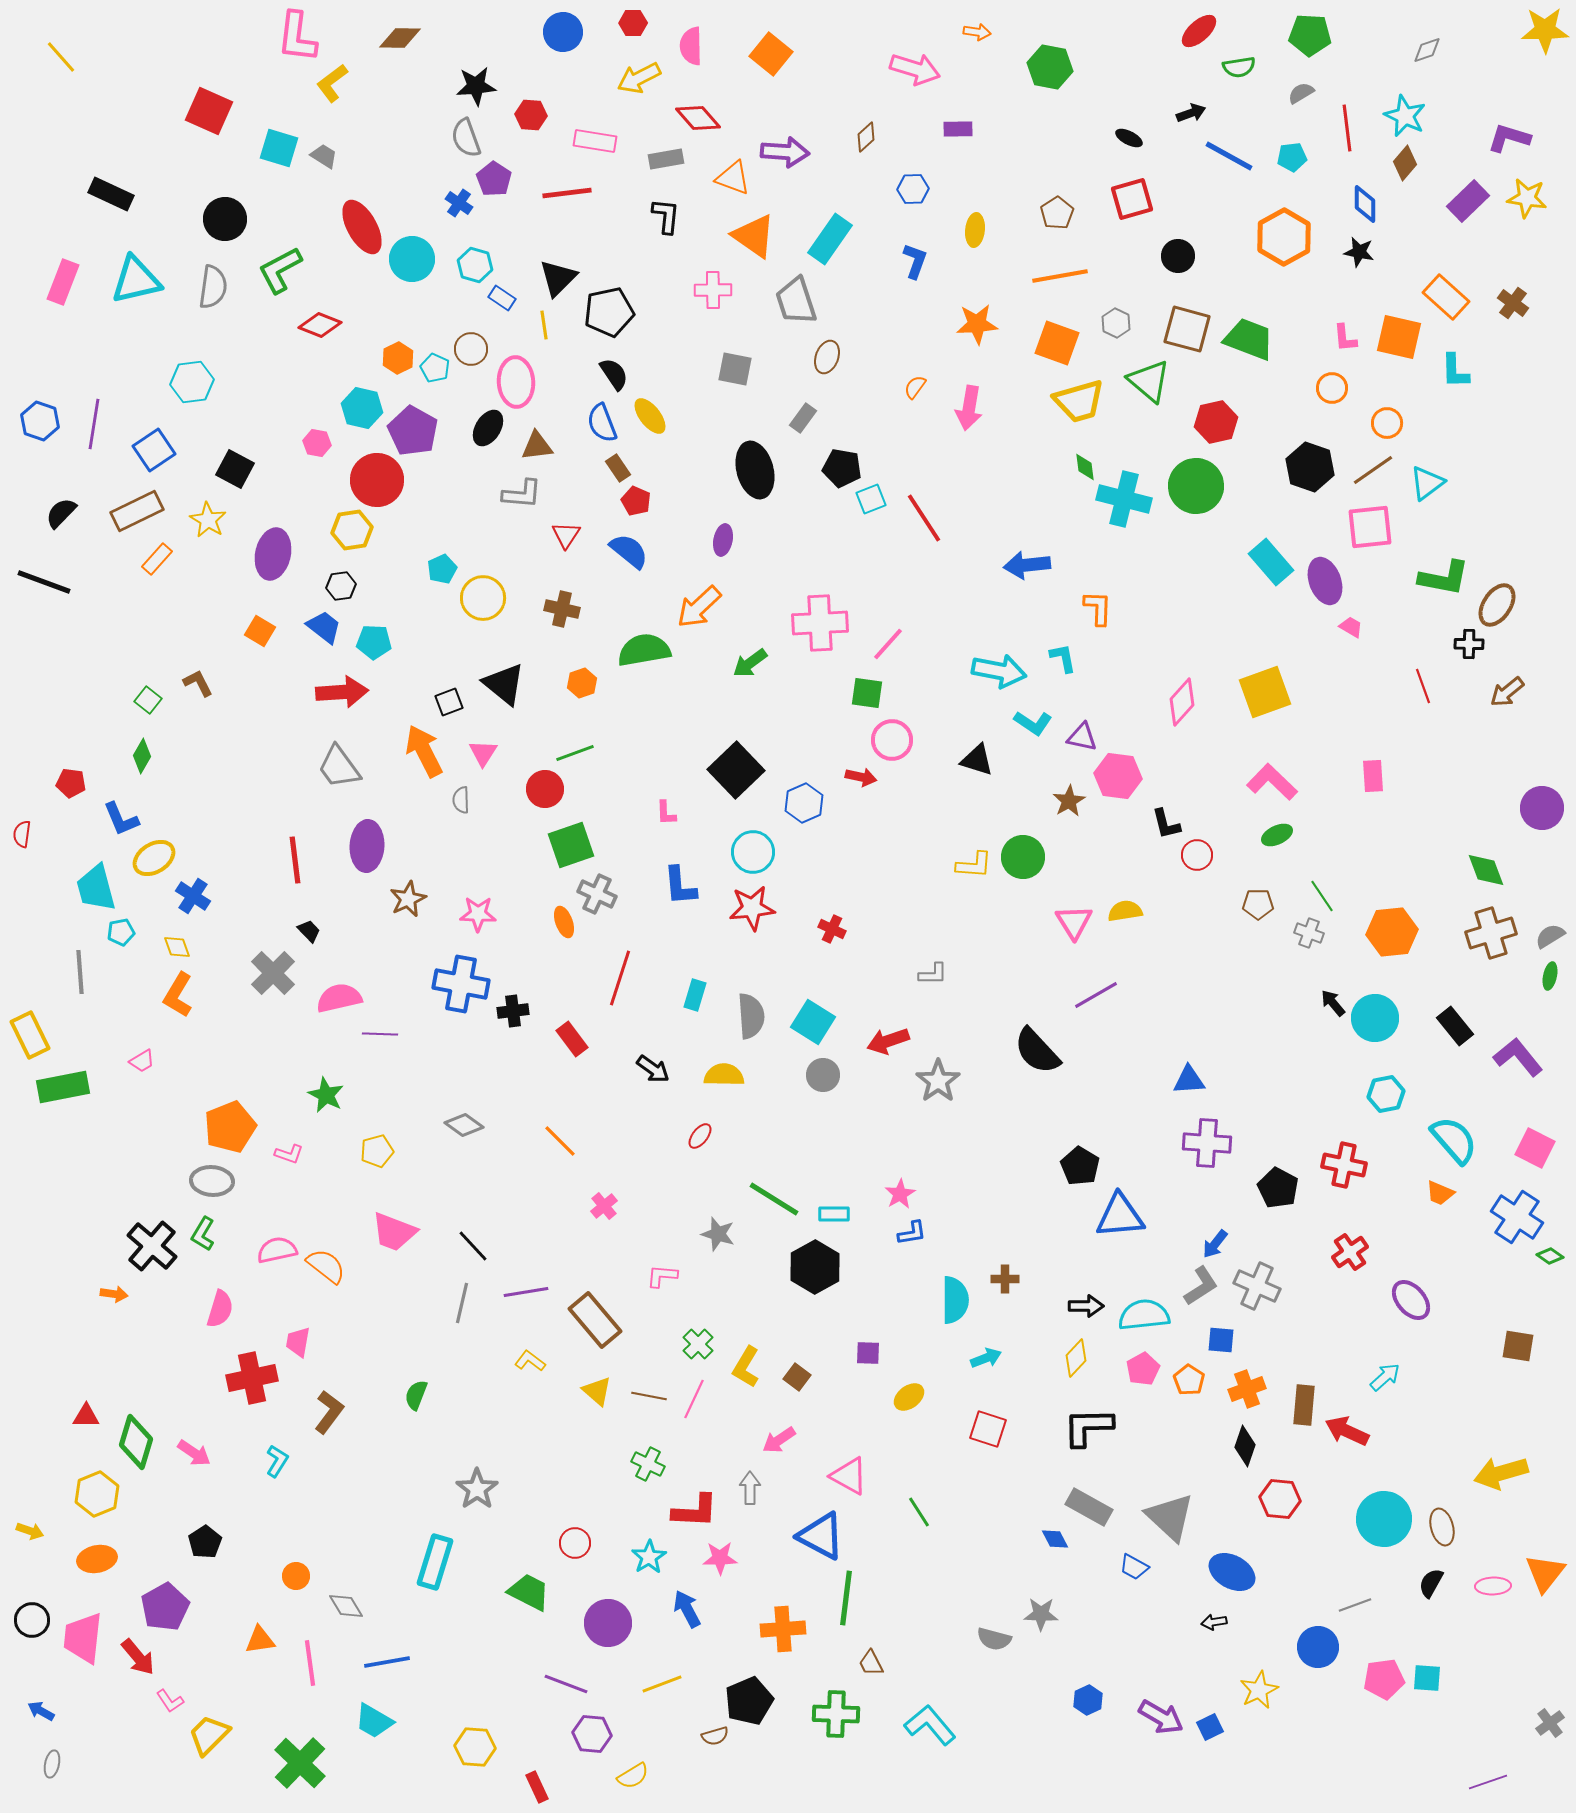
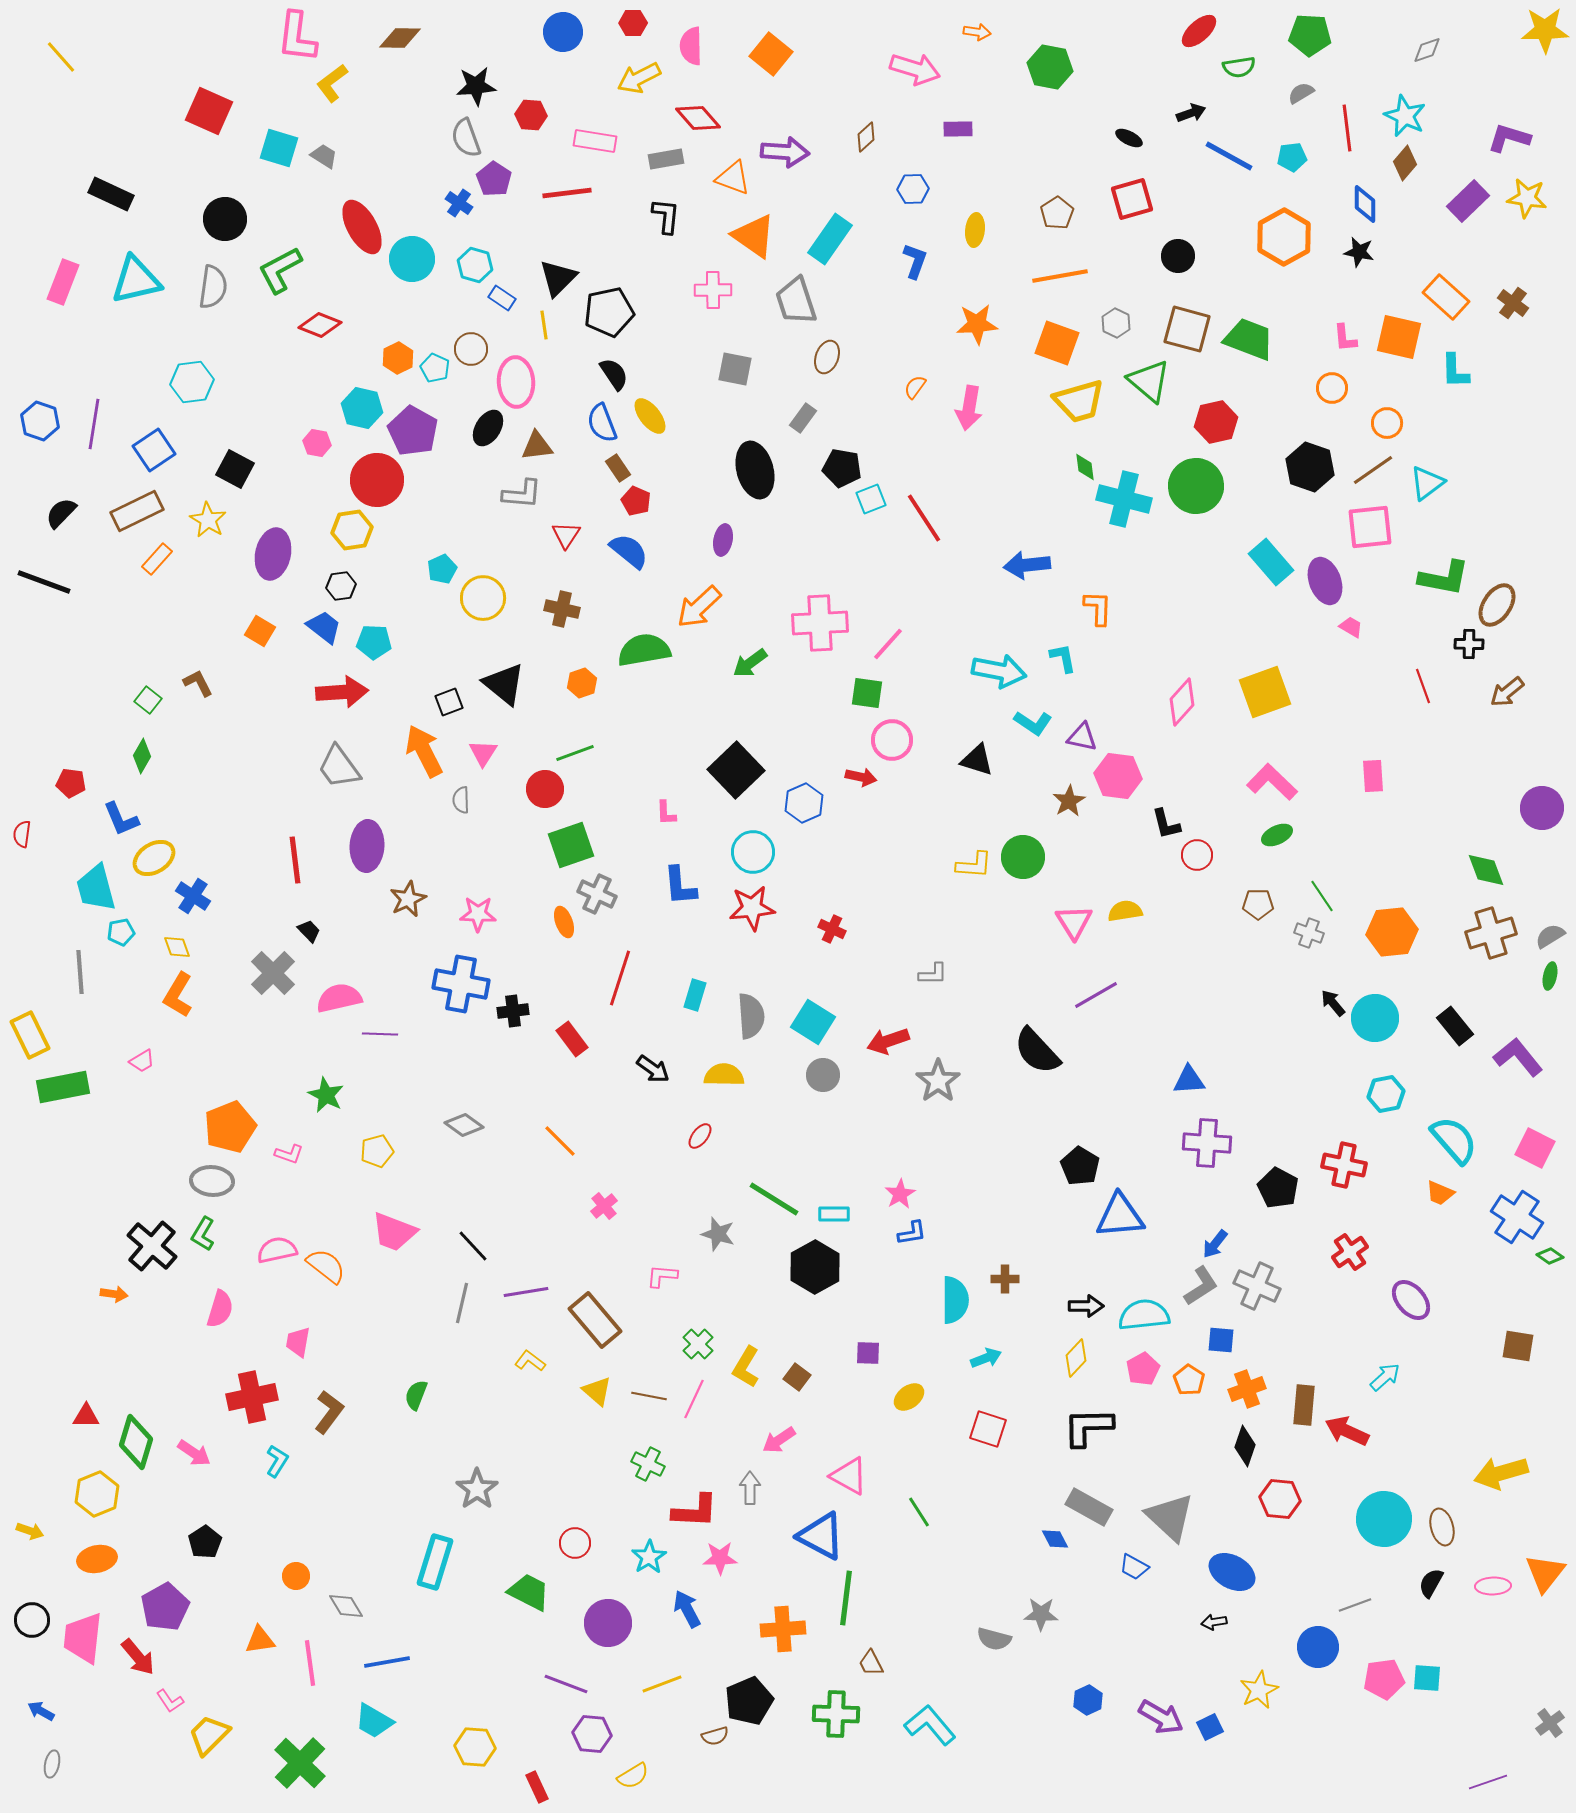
red cross at (252, 1378): moved 19 px down
